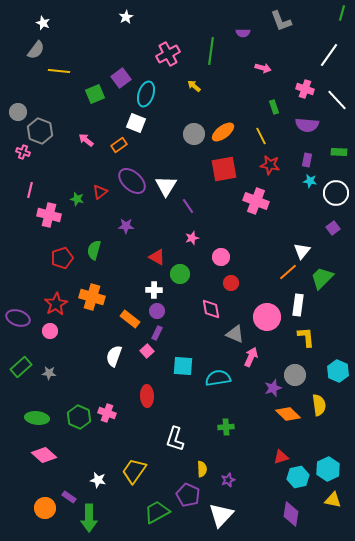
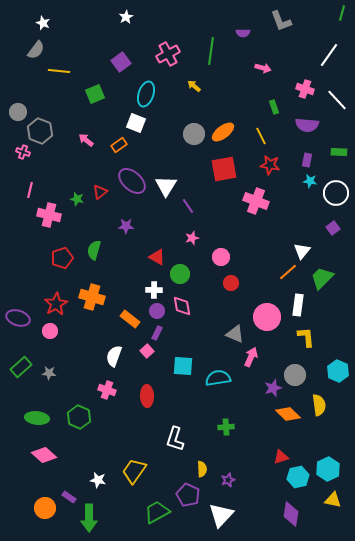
purple square at (121, 78): moved 16 px up
pink diamond at (211, 309): moved 29 px left, 3 px up
pink cross at (107, 413): moved 23 px up
